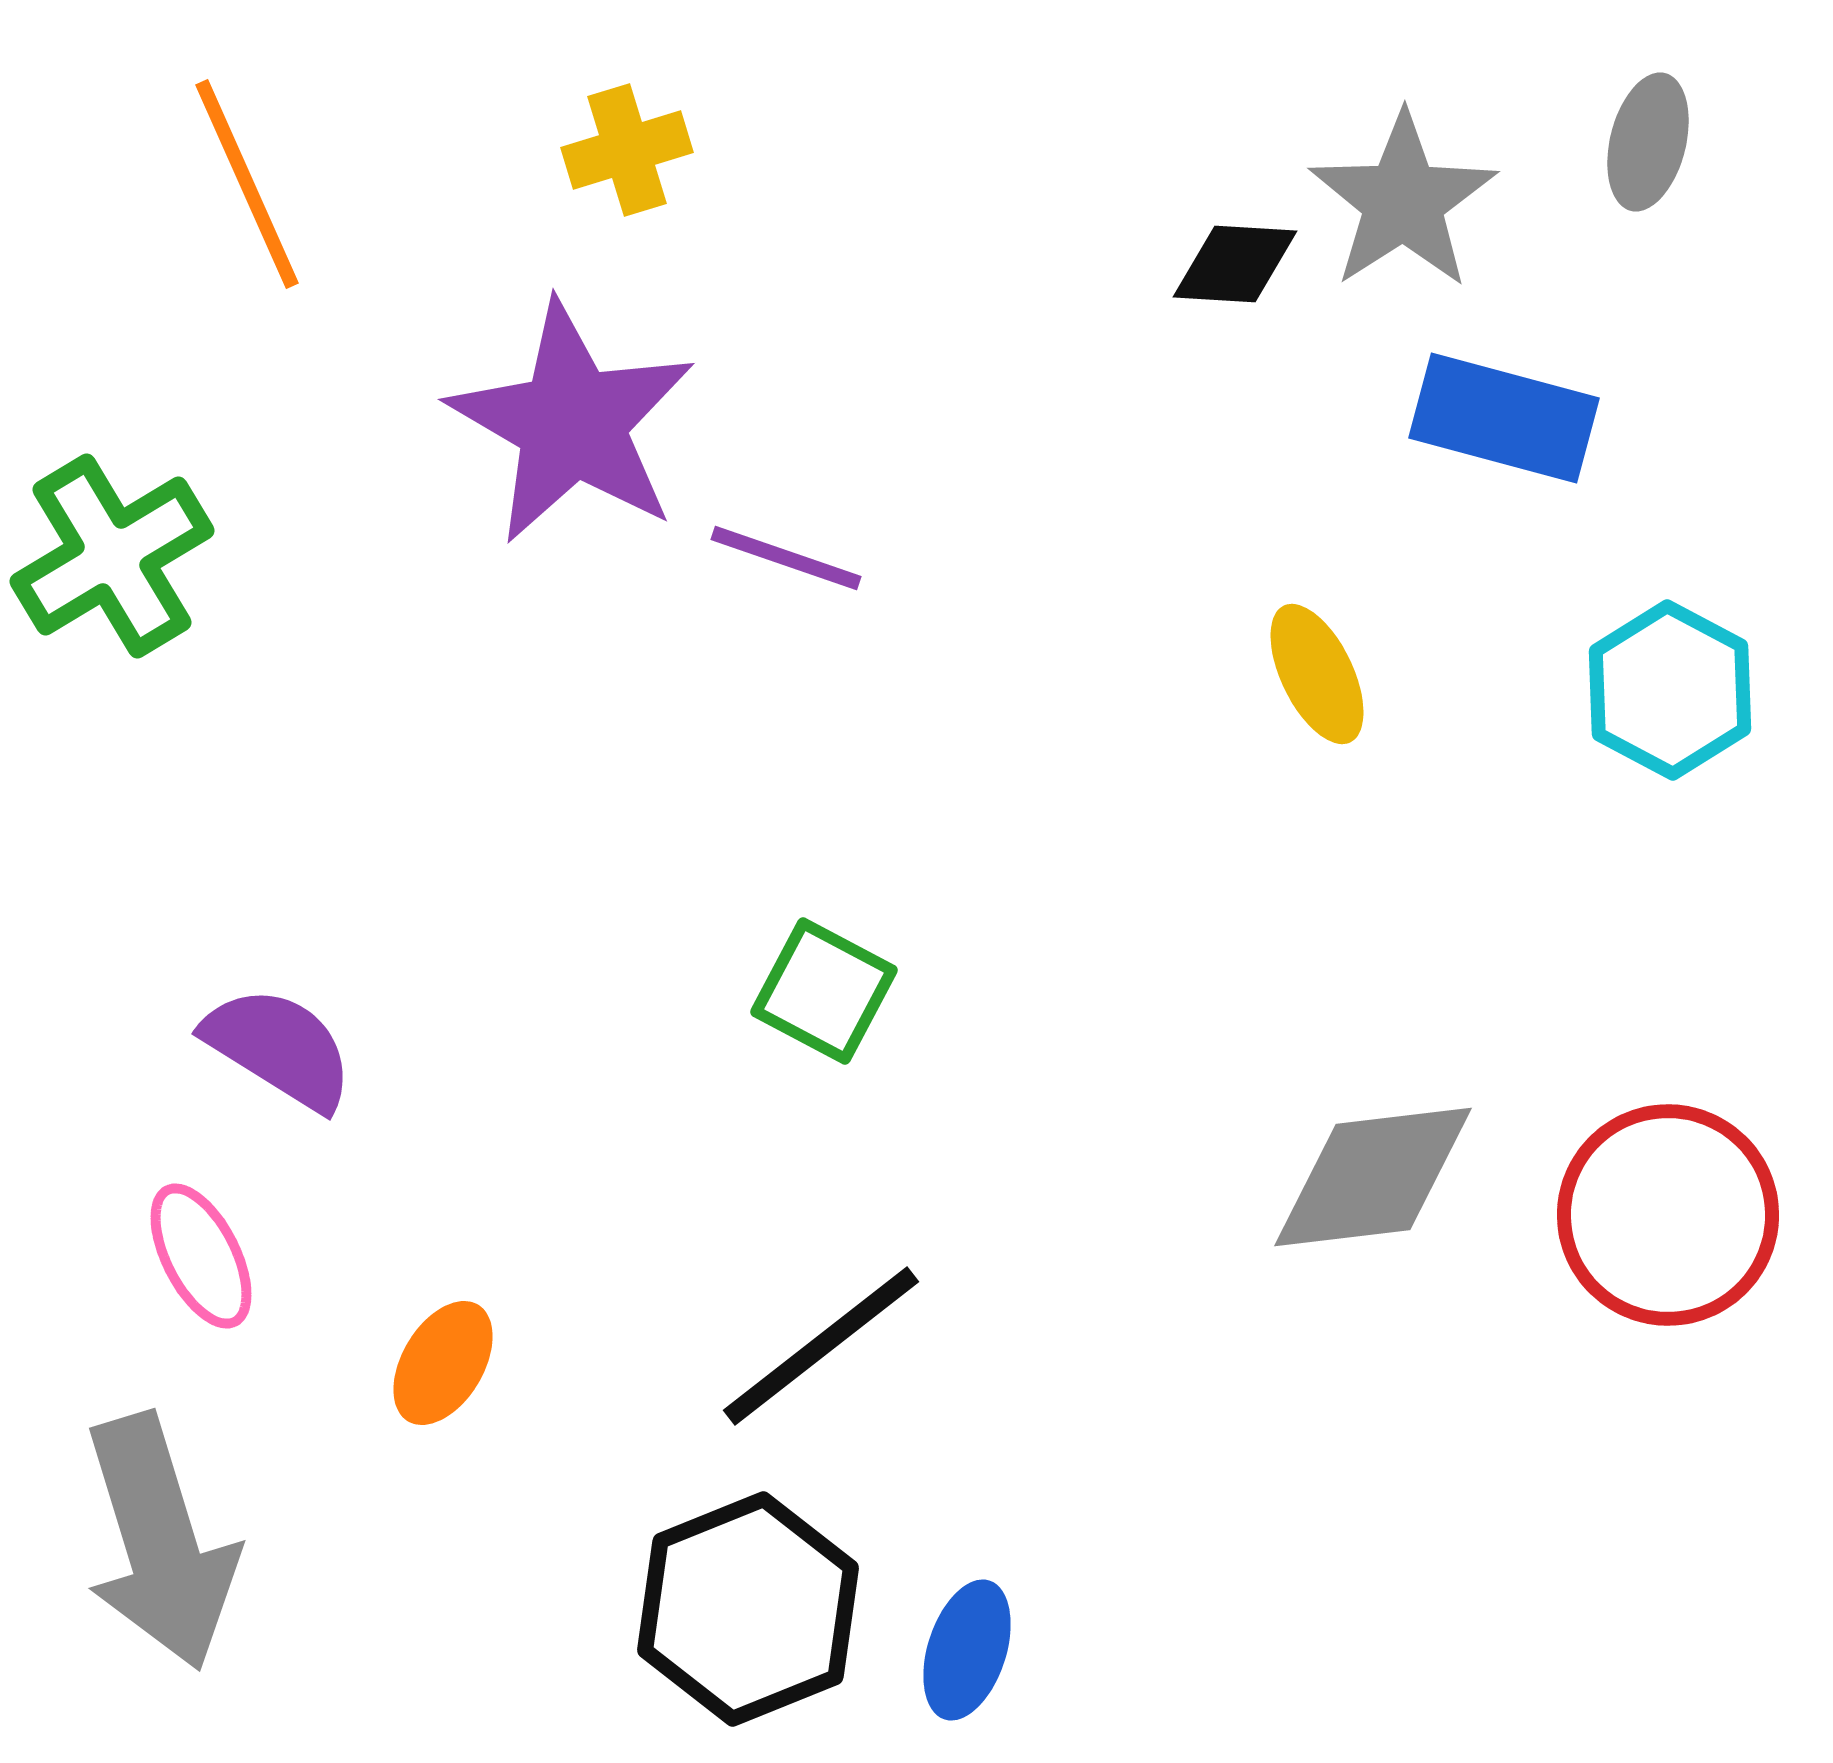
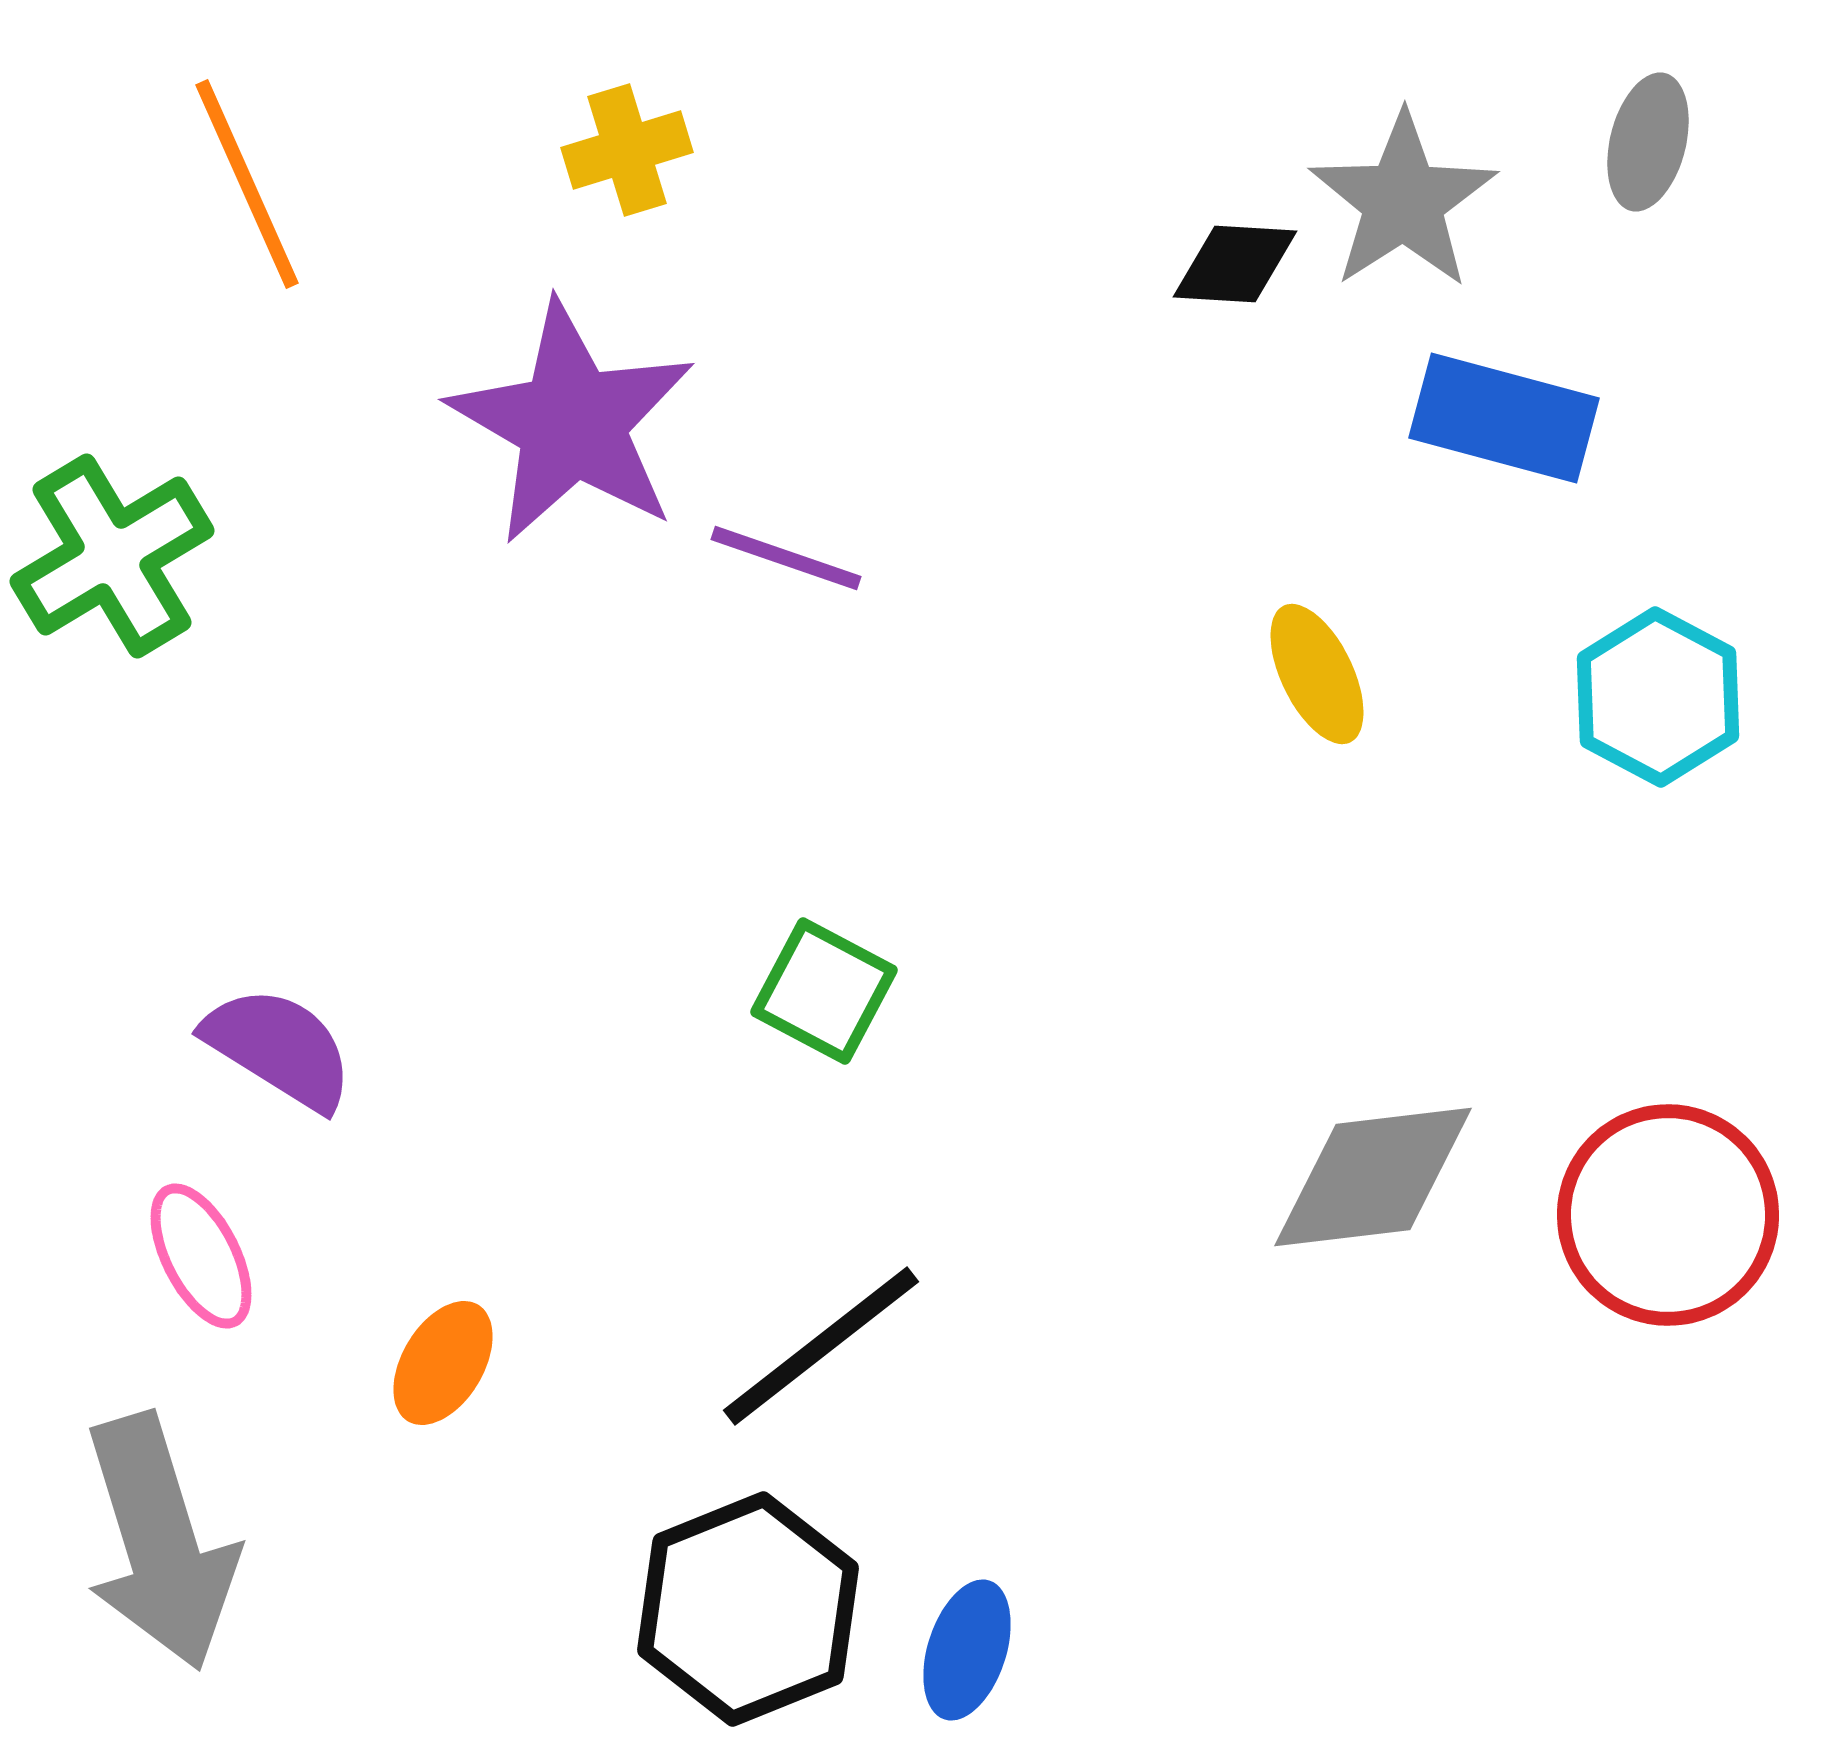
cyan hexagon: moved 12 px left, 7 px down
